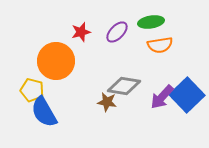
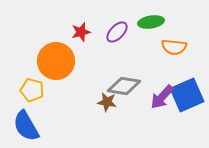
orange semicircle: moved 14 px right, 2 px down; rotated 15 degrees clockwise
blue square: rotated 20 degrees clockwise
blue semicircle: moved 18 px left, 14 px down
